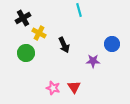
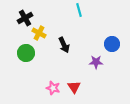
black cross: moved 2 px right
purple star: moved 3 px right, 1 px down
